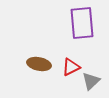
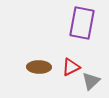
purple rectangle: rotated 16 degrees clockwise
brown ellipse: moved 3 px down; rotated 10 degrees counterclockwise
